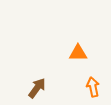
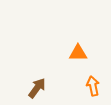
orange arrow: moved 1 px up
